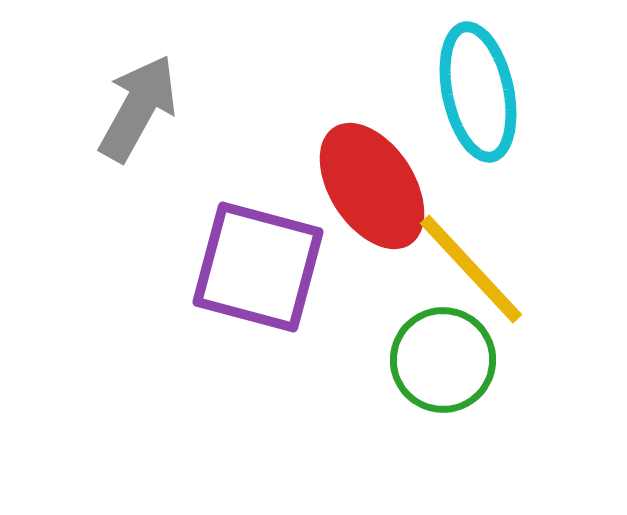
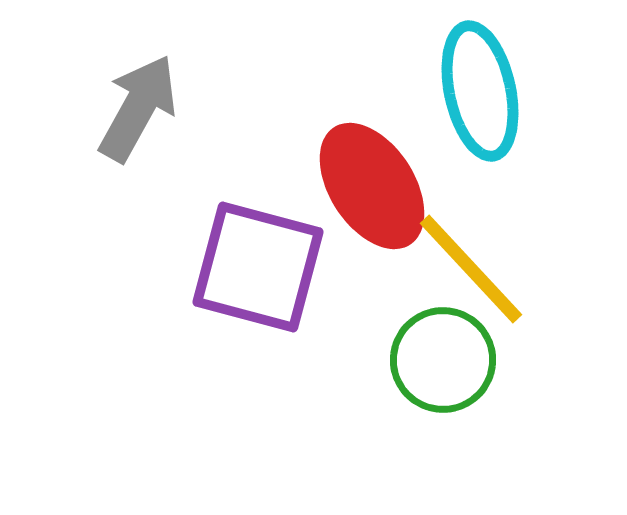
cyan ellipse: moved 2 px right, 1 px up
